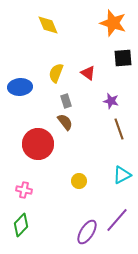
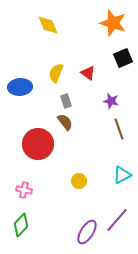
black square: rotated 18 degrees counterclockwise
